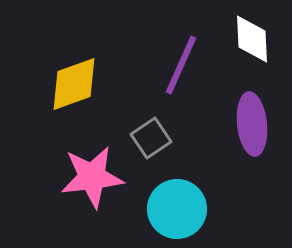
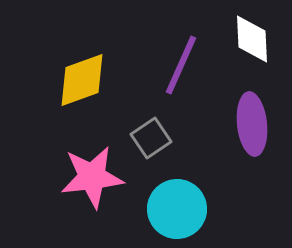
yellow diamond: moved 8 px right, 4 px up
